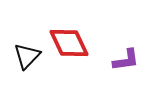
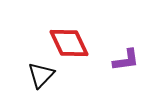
black triangle: moved 14 px right, 19 px down
